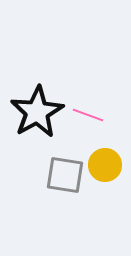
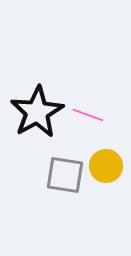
yellow circle: moved 1 px right, 1 px down
